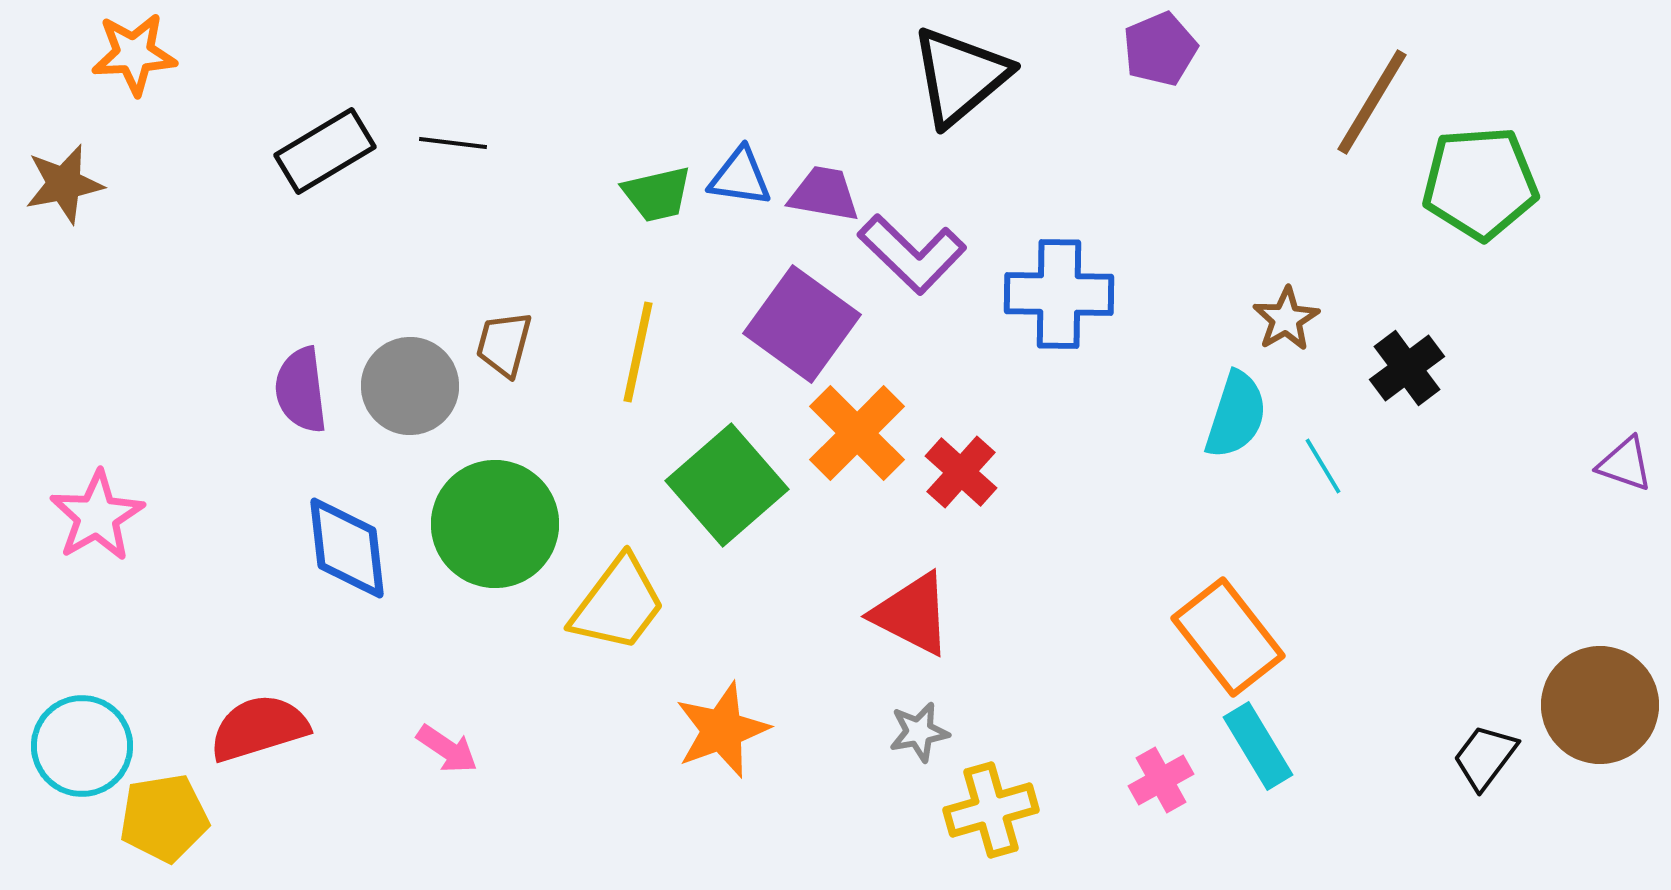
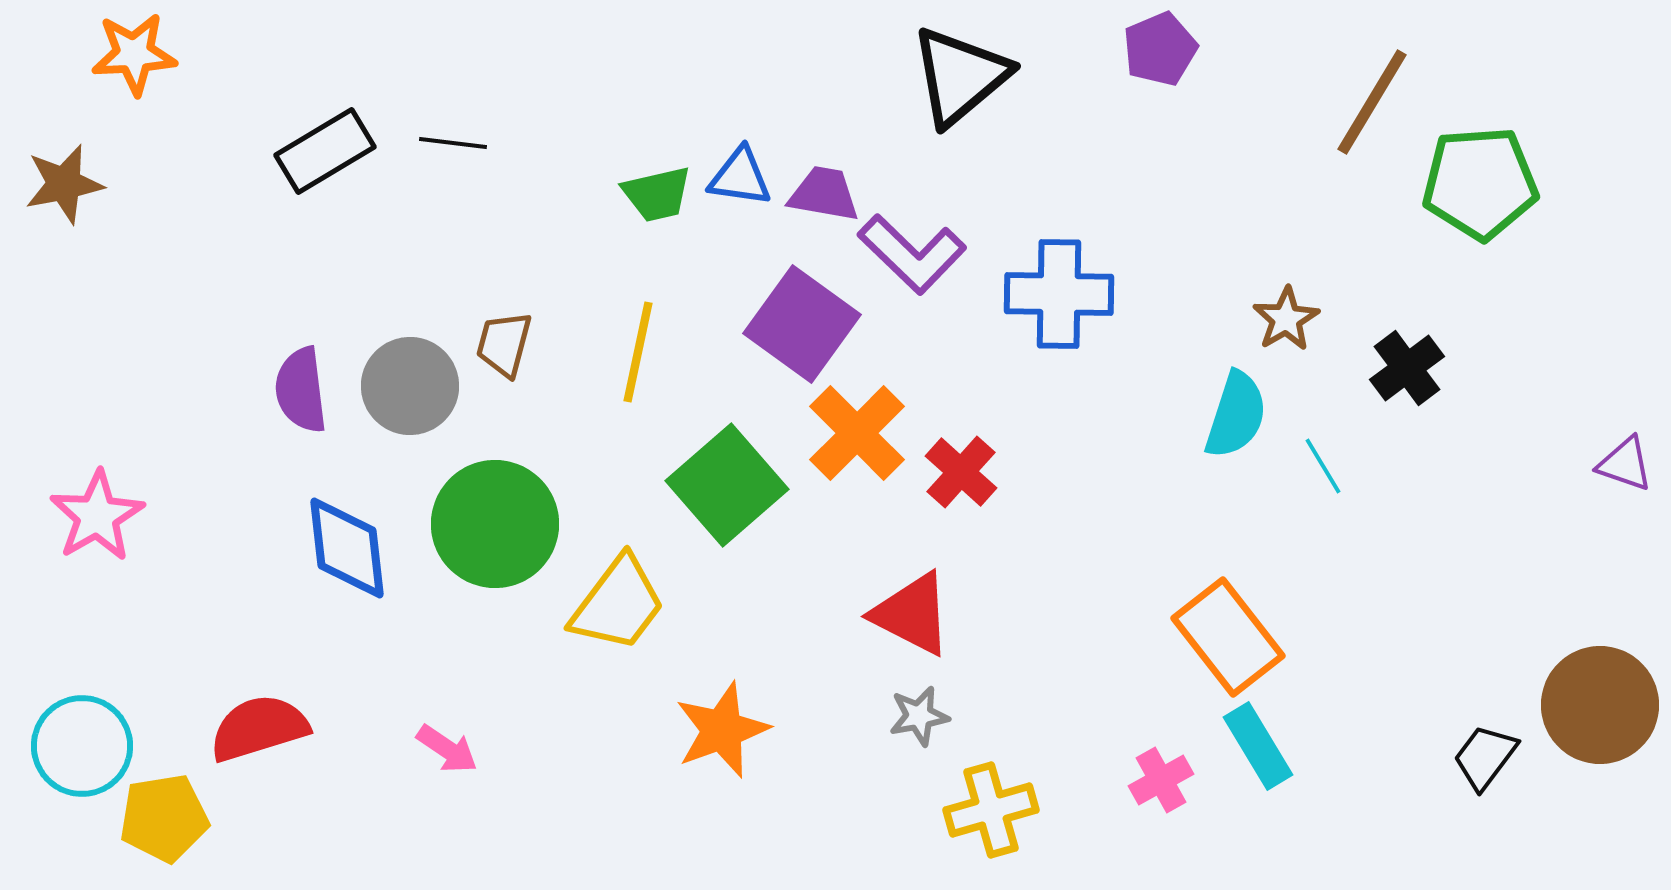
gray star at (919, 732): moved 16 px up
